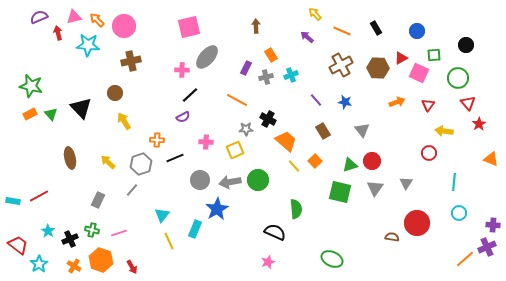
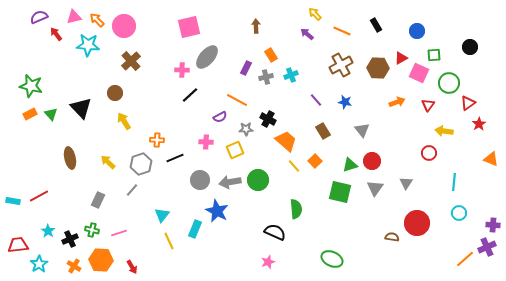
black rectangle at (376, 28): moved 3 px up
red arrow at (58, 33): moved 2 px left, 1 px down; rotated 24 degrees counterclockwise
purple arrow at (307, 37): moved 3 px up
black circle at (466, 45): moved 4 px right, 2 px down
brown cross at (131, 61): rotated 30 degrees counterclockwise
green circle at (458, 78): moved 9 px left, 5 px down
red triangle at (468, 103): rotated 35 degrees clockwise
purple semicircle at (183, 117): moved 37 px right
blue star at (217, 209): moved 2 px down; rotated 15 degrees counterclockwise
red trapezoid at (18, 245): rotated 45 degrees counterclockwise
orange hexagon at (101, 260): rotated 15 degrees counterclockwise
